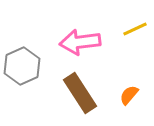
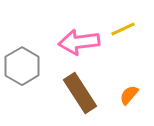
yellow line: moved 12 px left
pink arrow: moved 1 px left
gray hexagon: rotated 6 degrees counterclockwise
